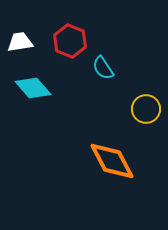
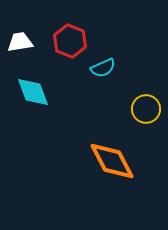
cyan semicircle: rotated 80 degrees counterclockwise
cyan diamond: moved 4 px down; rotated 21 degrees clockwise
